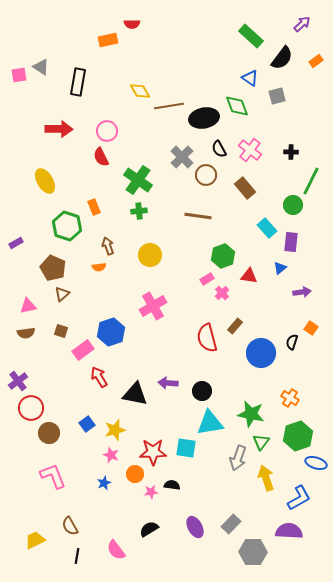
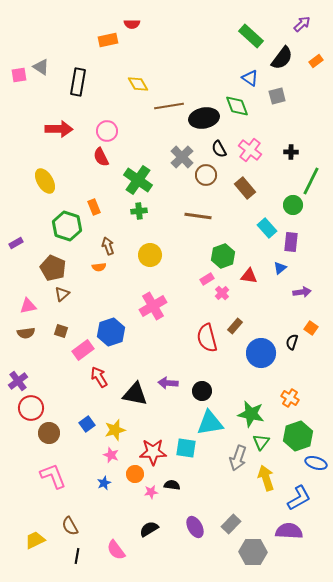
yellow diamond at (140, 91): moved 2 px left, 7 px up
